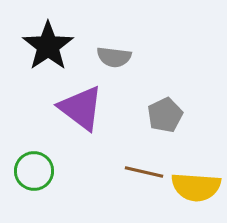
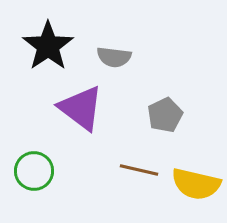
brown line: moved 5 px left, 2 px up
yellow semicircle: moved 3 px up; rotated 9 degrees clockwise
